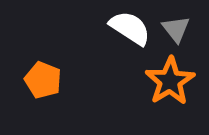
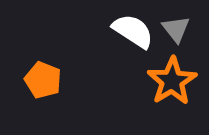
white semicircle: moved 3 px right, 3 px down
orange star: moved 2 px right
